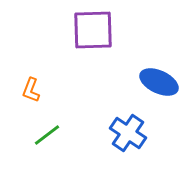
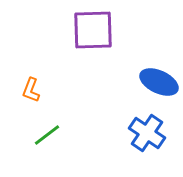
blue cross: moved 19 px right
